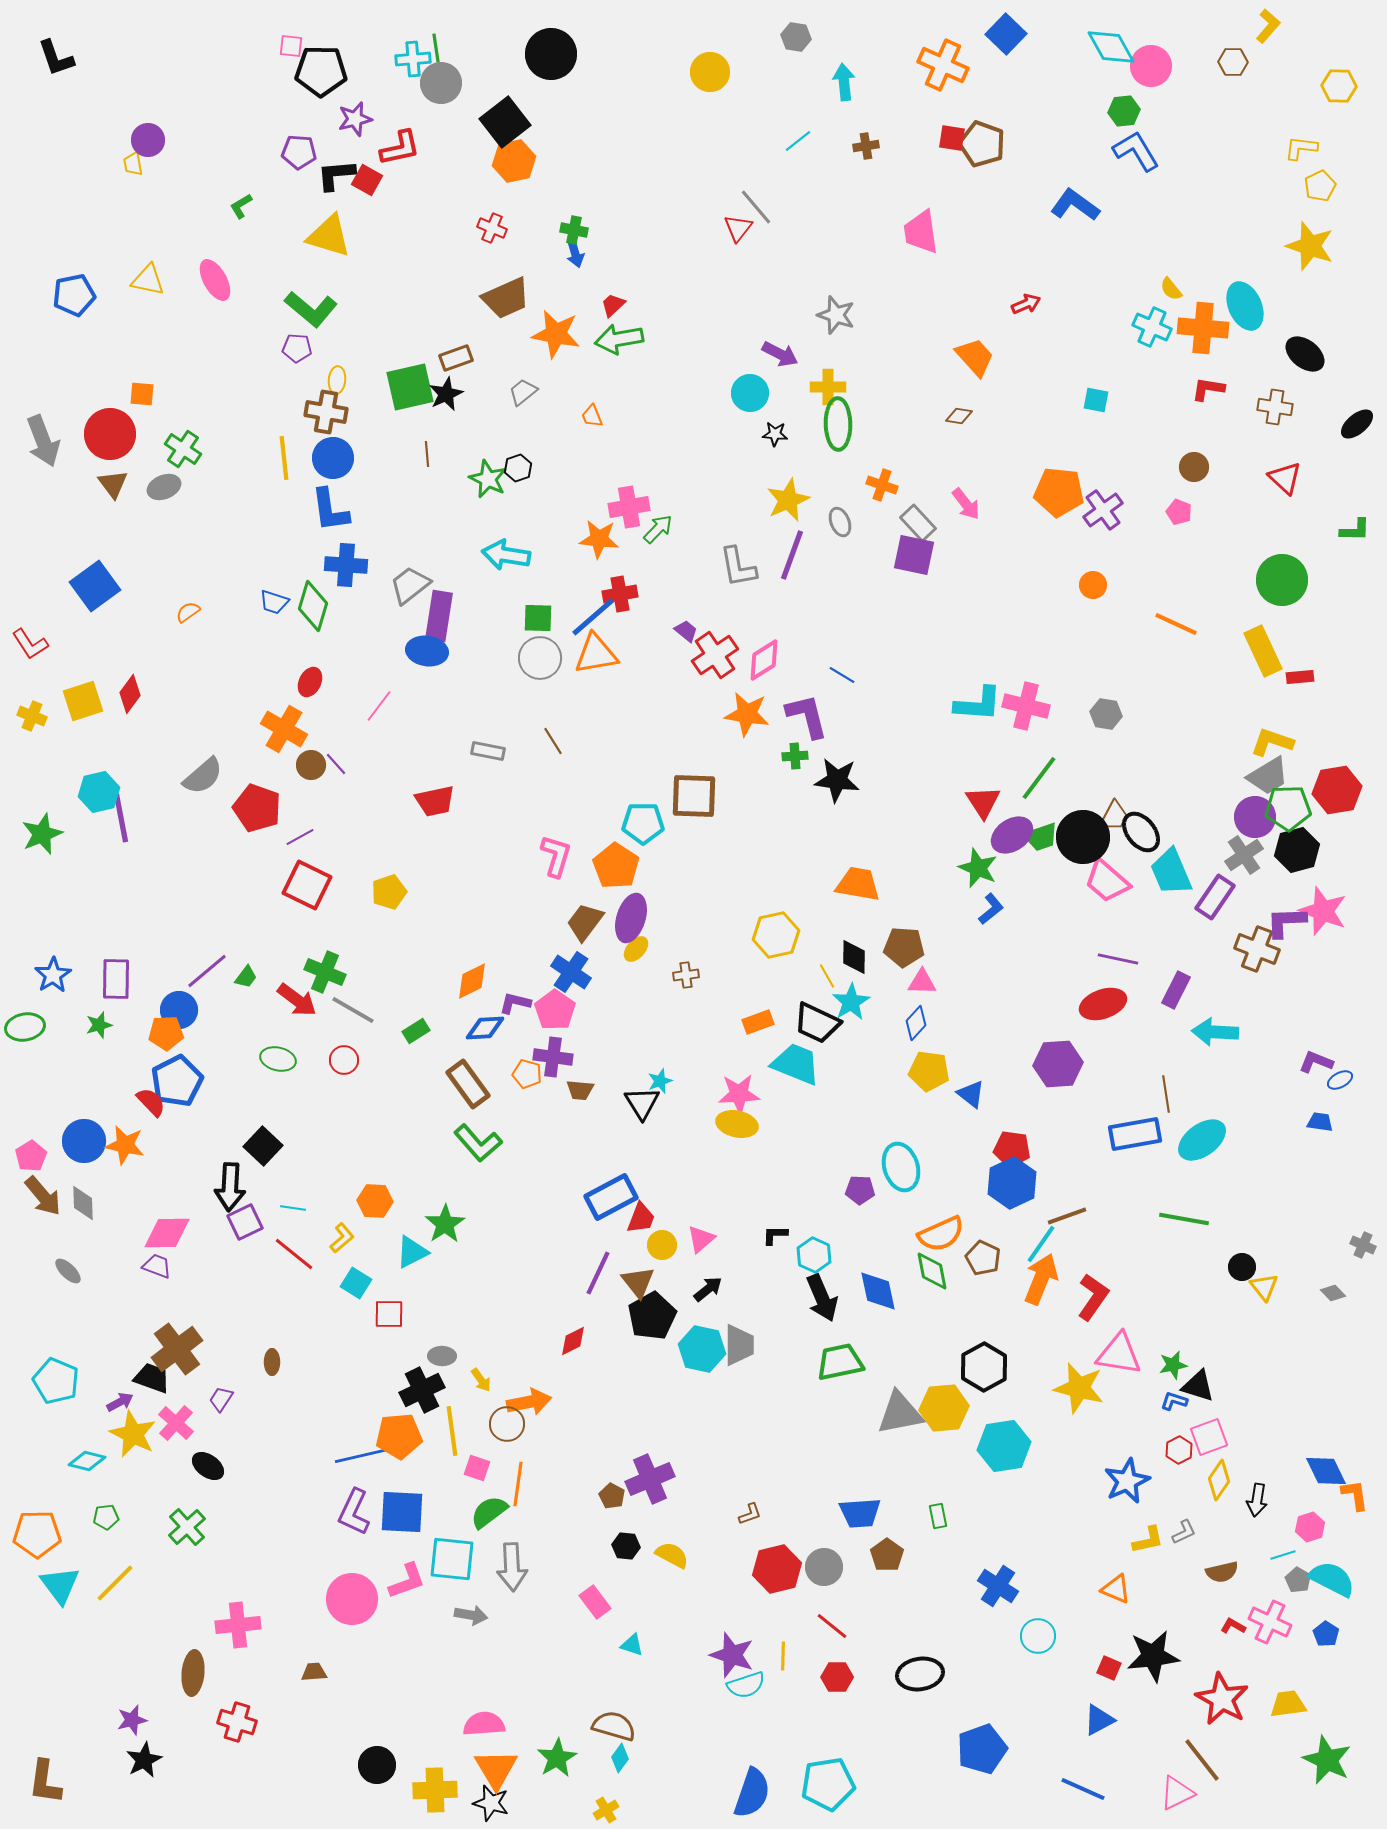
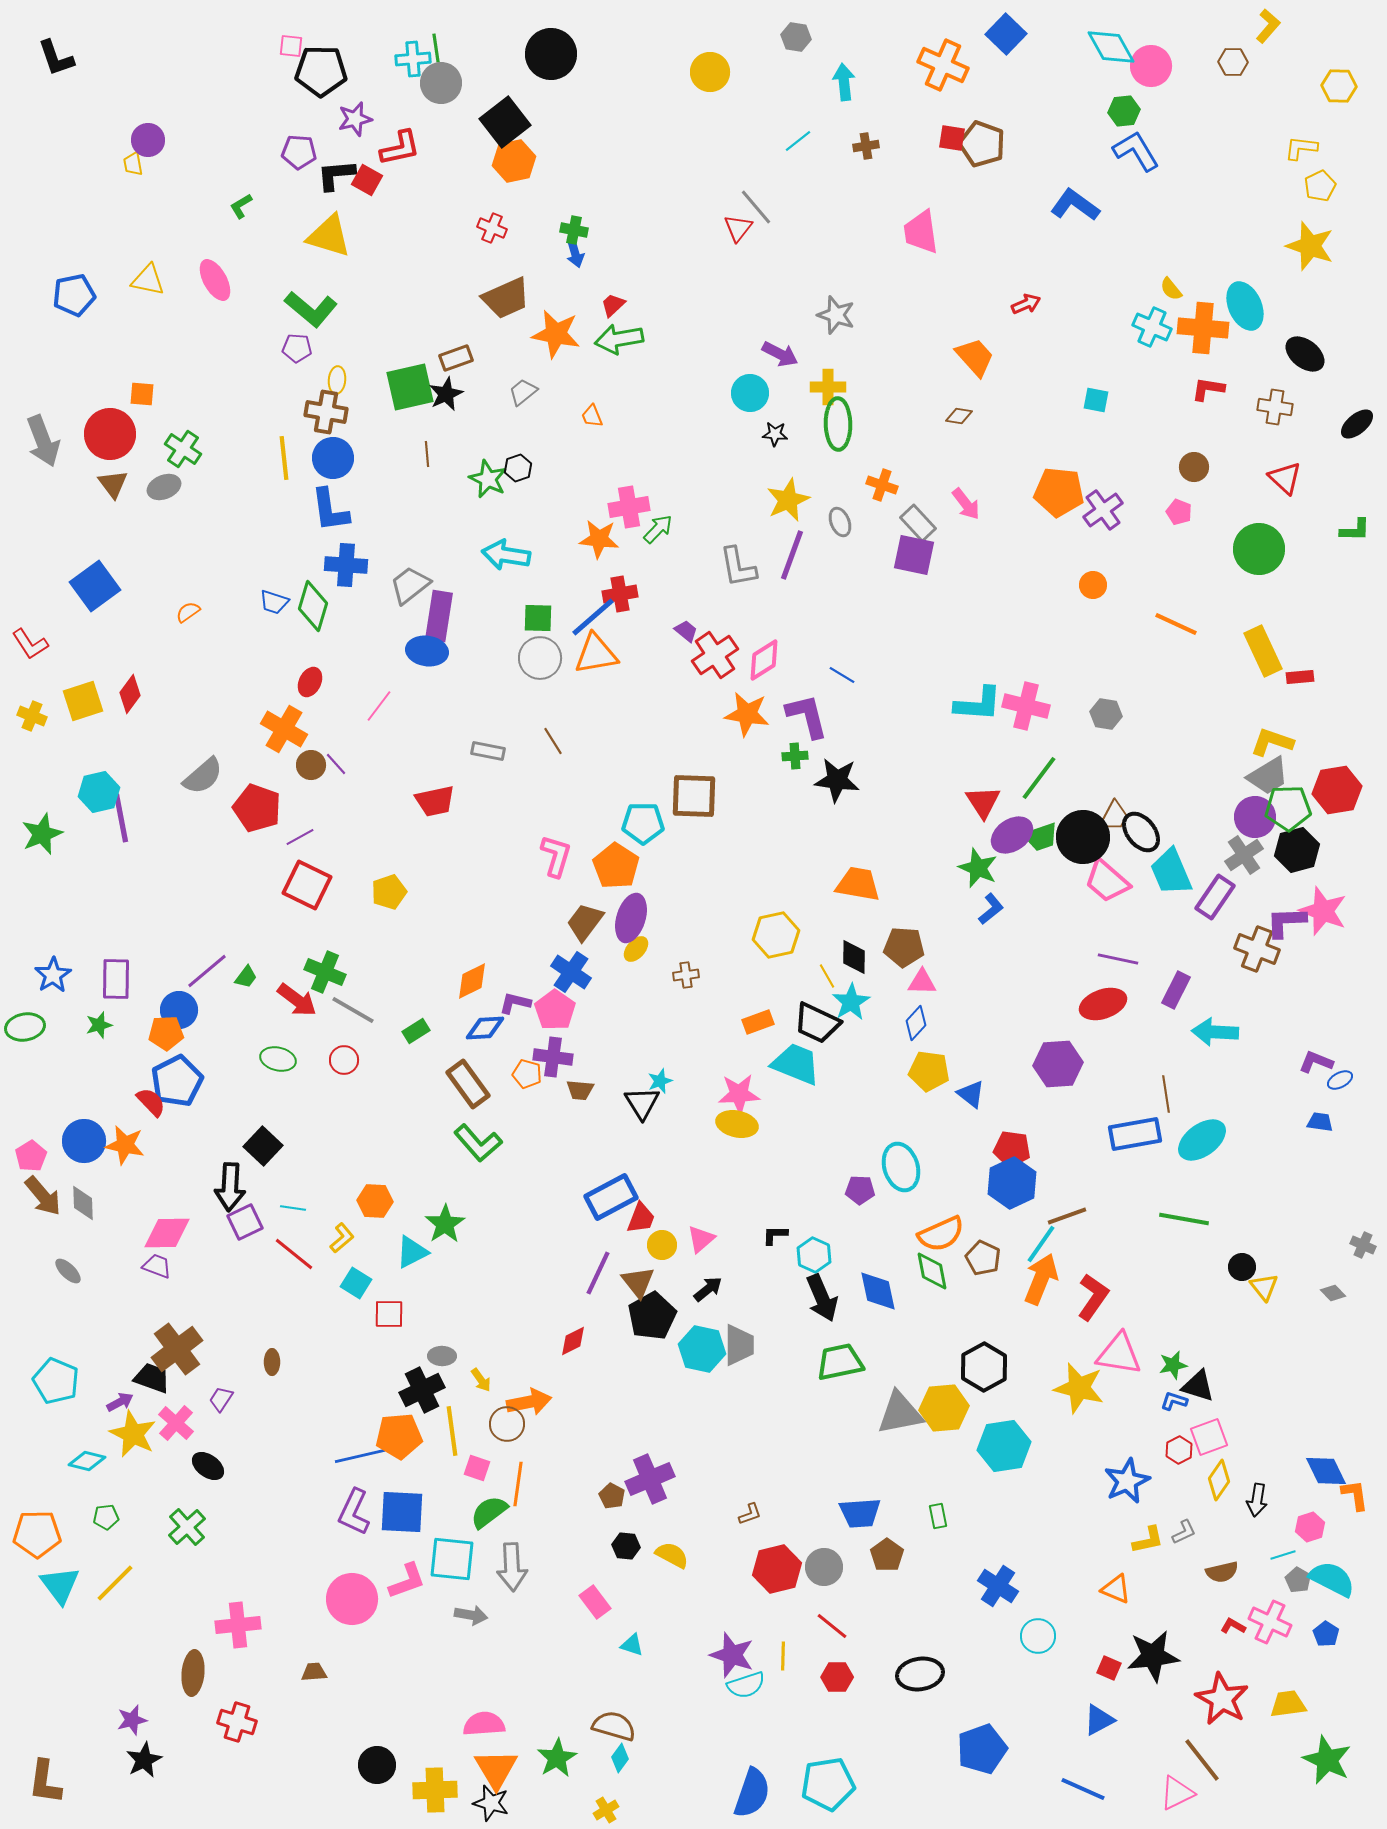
green circle at (1282, 580): moved 23 px left, 31 px up
